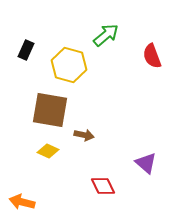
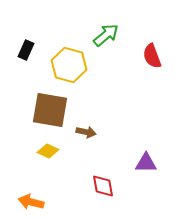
brown arrow: moved 2 px right, 3 px up
purple triangle: rotated 40 degrees counterclockwise
red diamond: rotated 15 degrees clockwise
orange arrow: moved 9 px right
